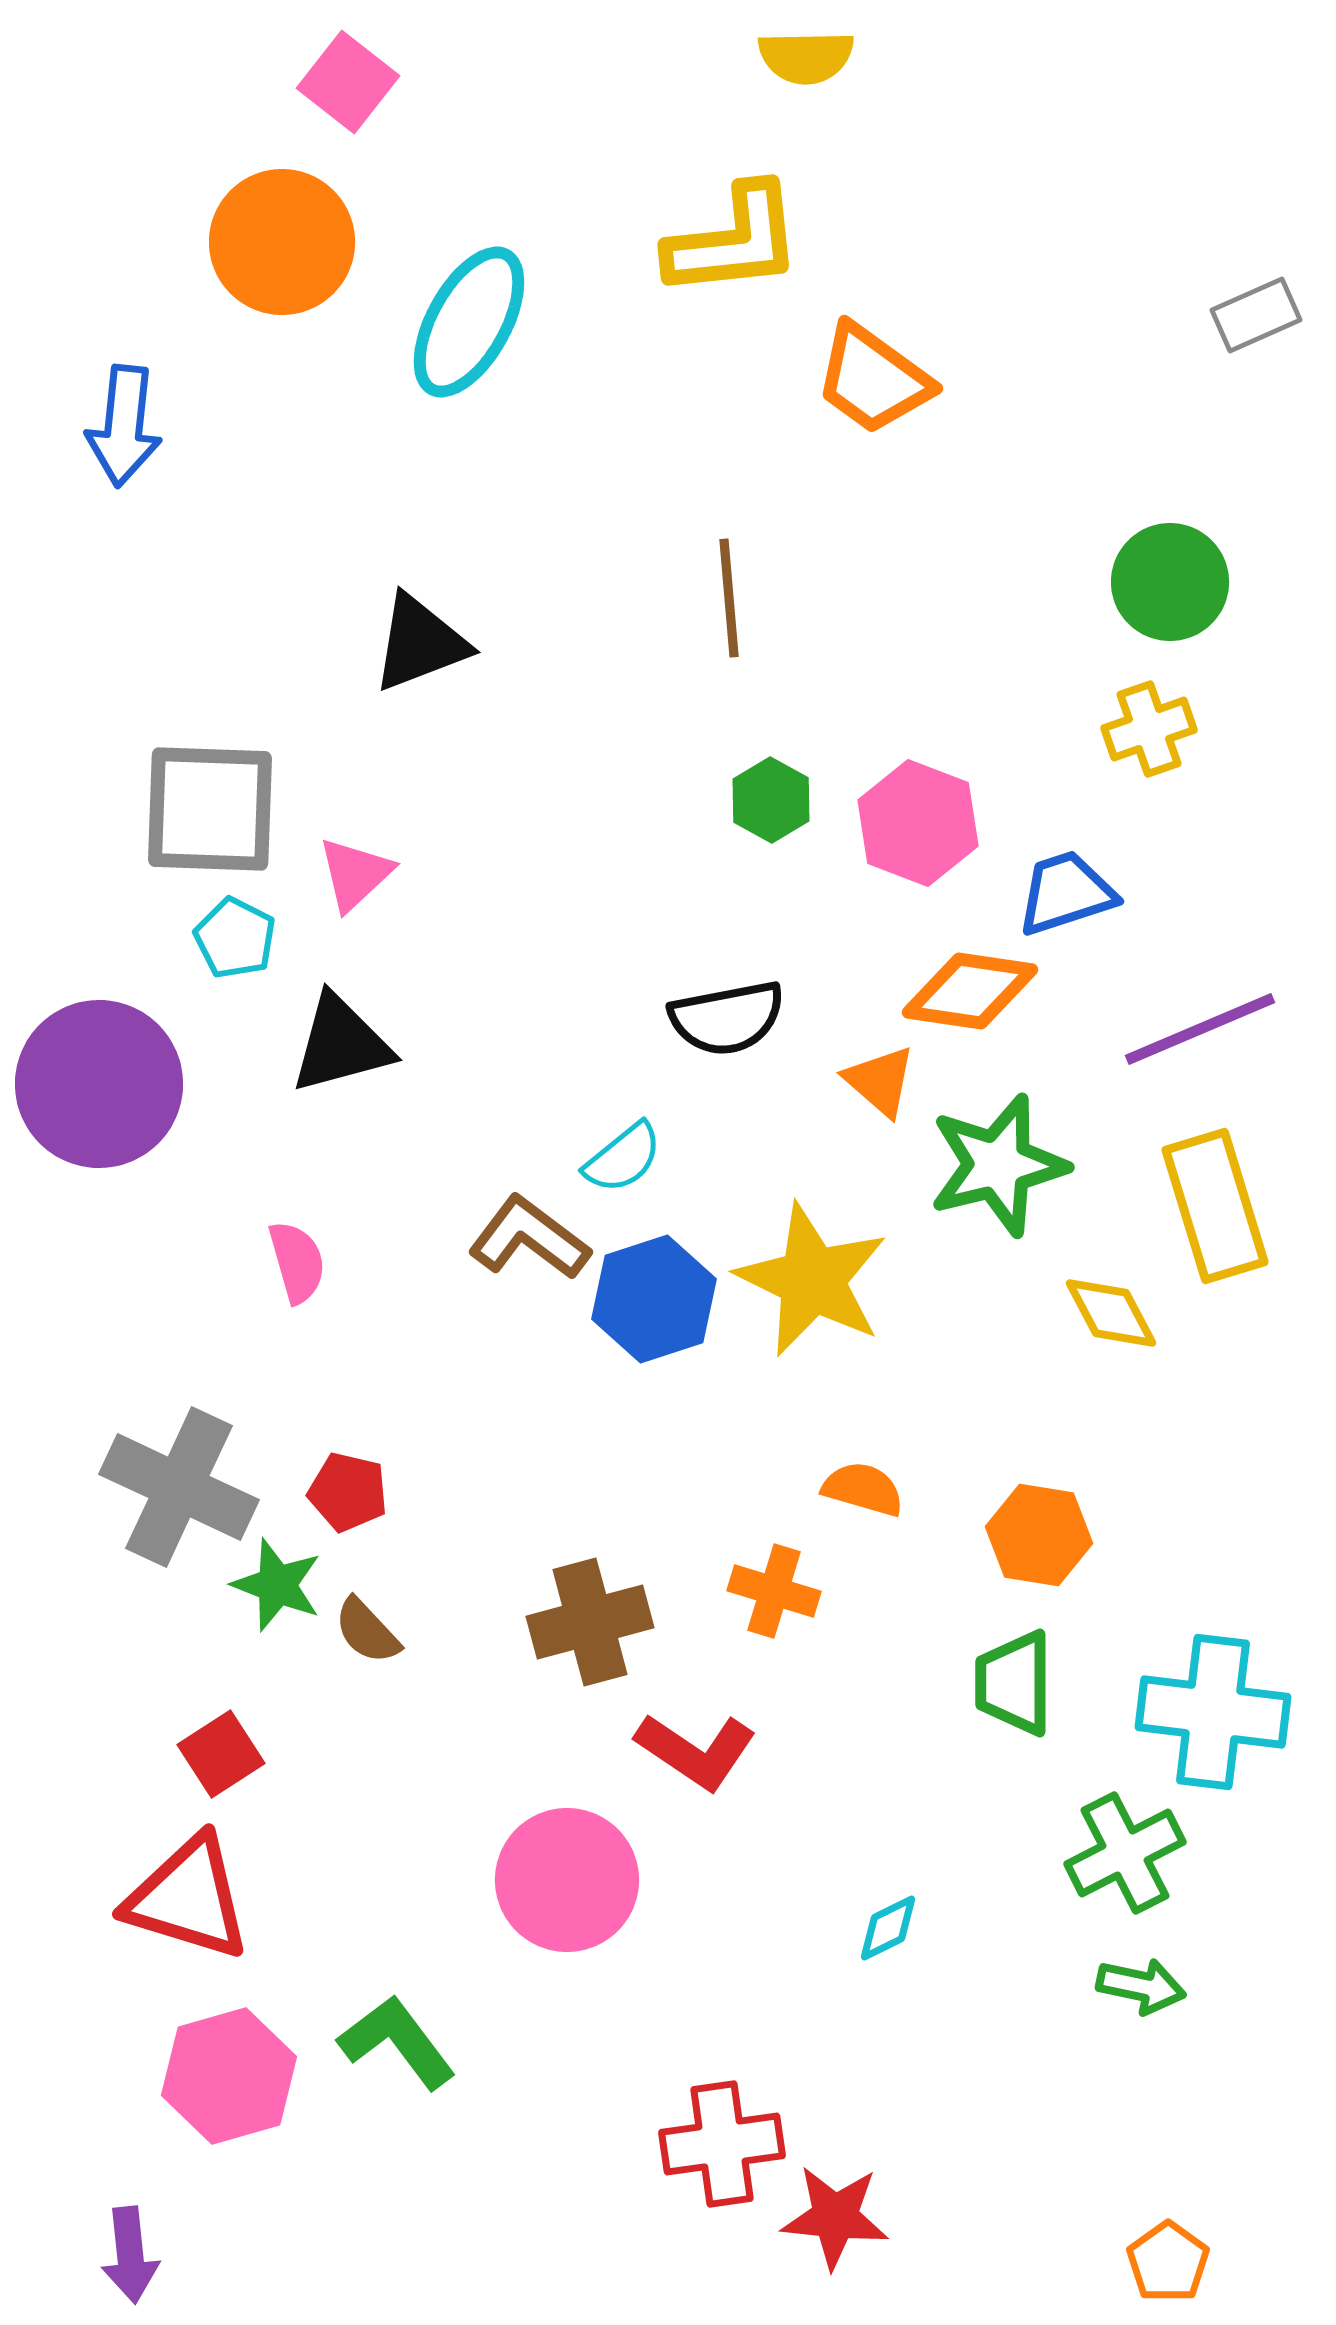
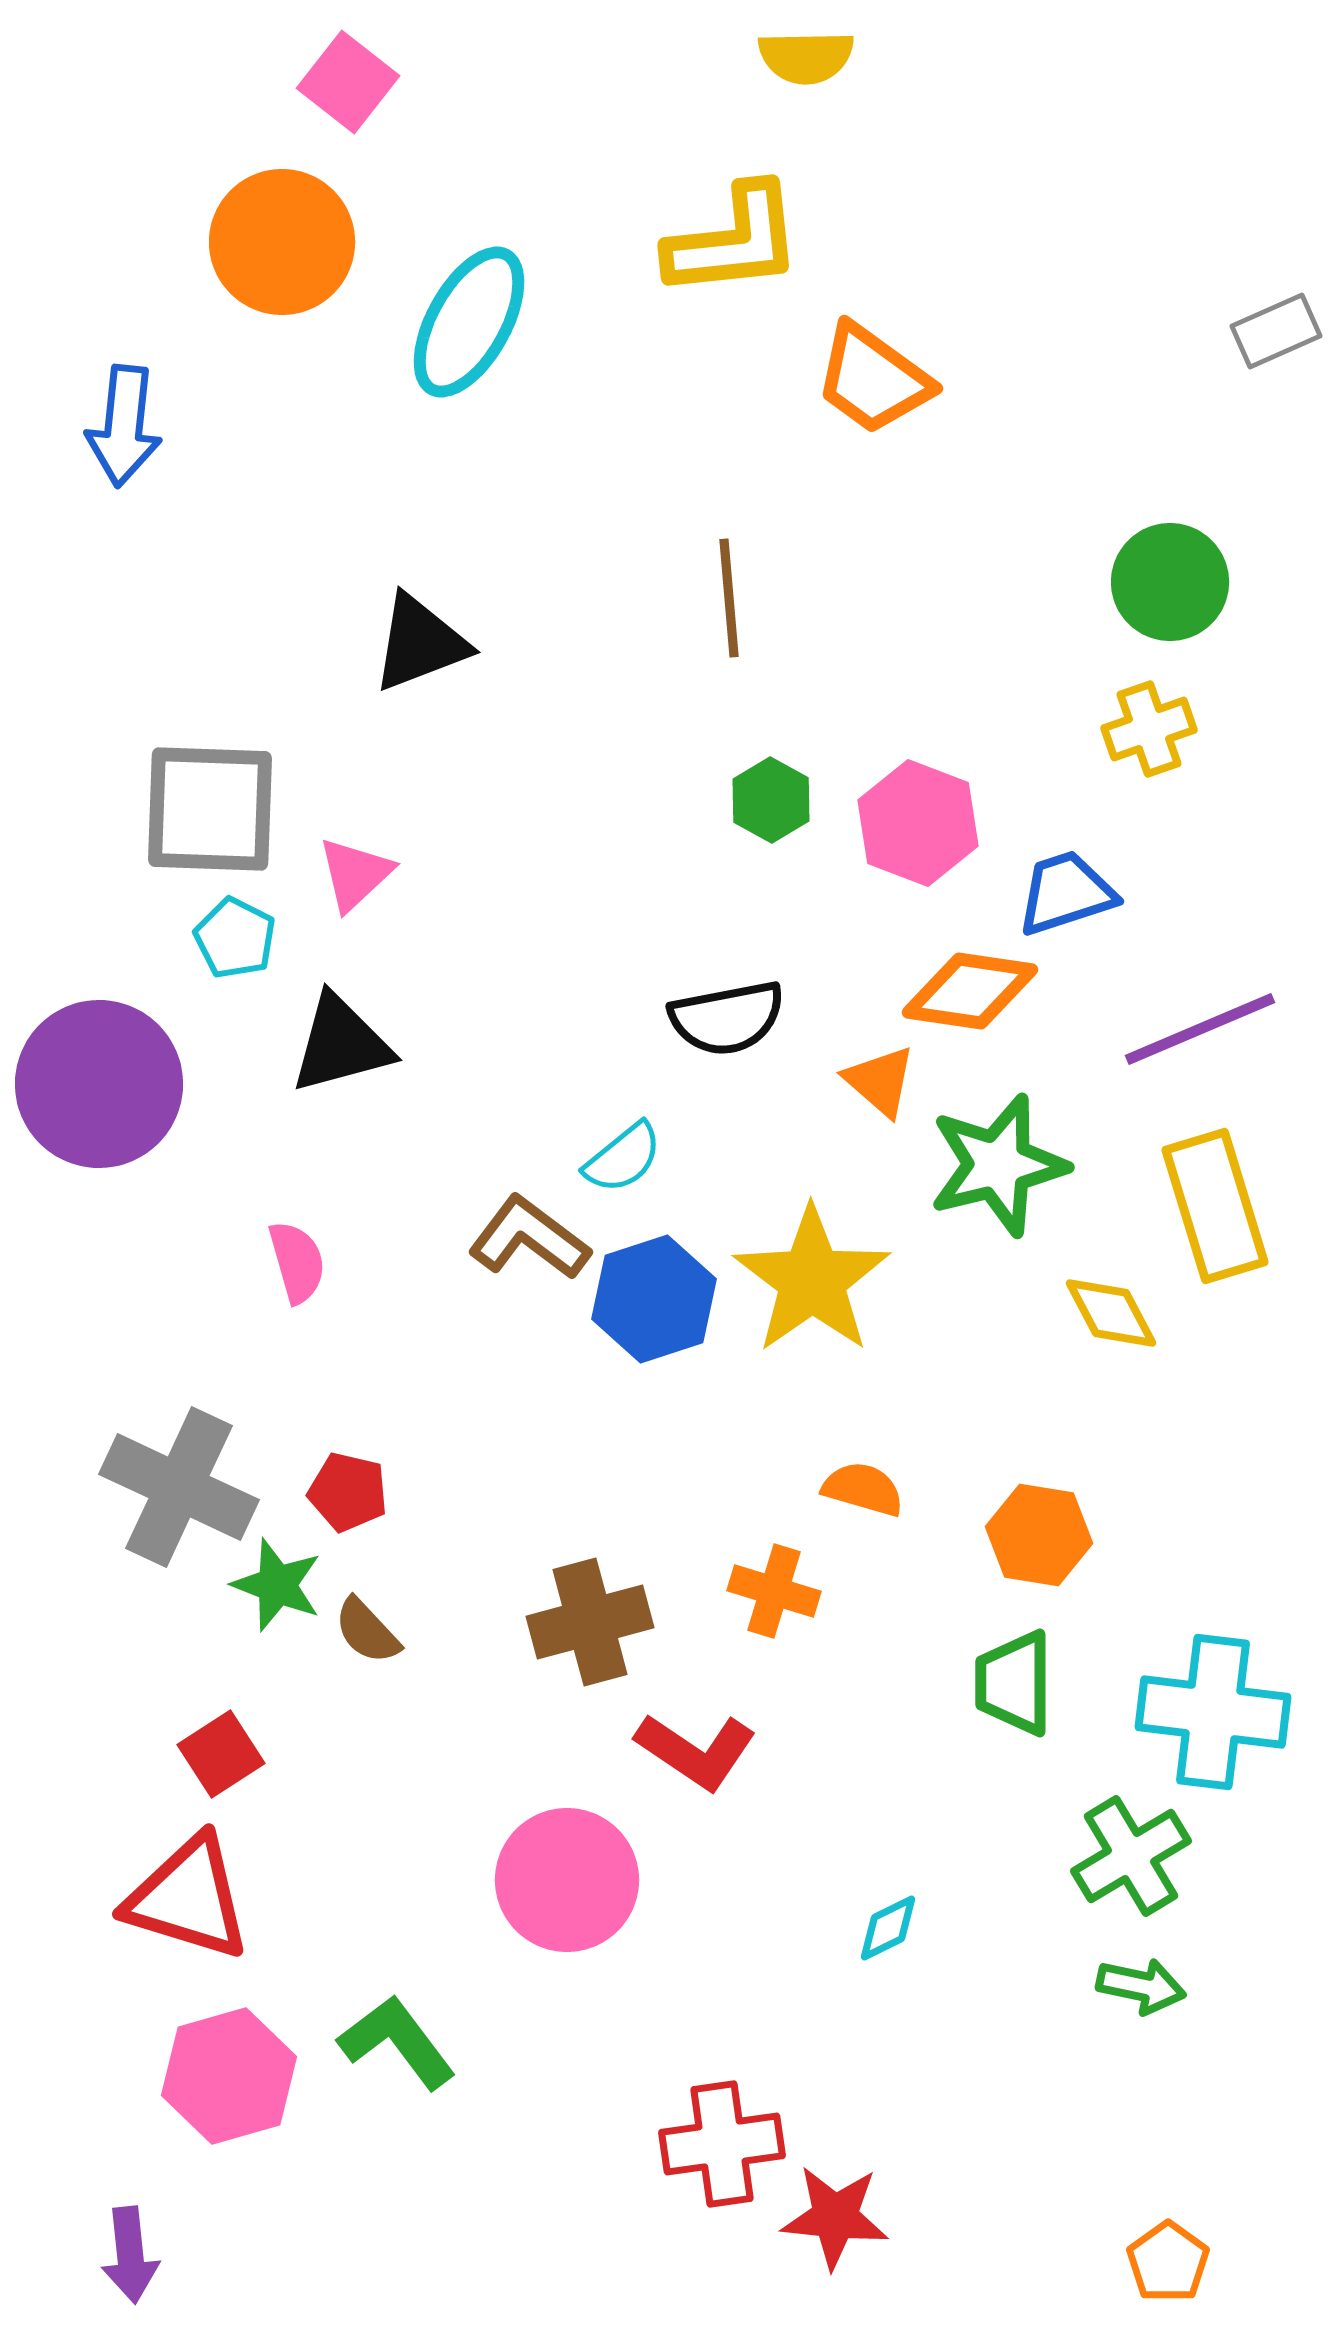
gray rectangle at (1256, 315): moved 20 px right, 16 px down
yellow star at (812, 1280): rotated 11 degrees clockwise
green cross at (1125, 1853): moved 6 px right, 3 px down; rotated 4 degrees counterclockwise
